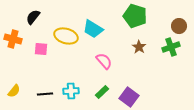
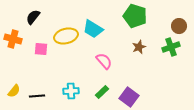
yellow ellipse: rotated 30 degrees counterclockwise
brown star: rotated 16 degrees clockwise
black line: moved 8 px left, 2 px down
